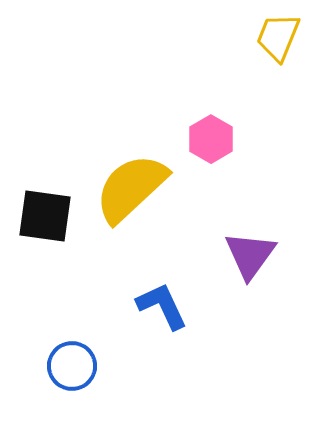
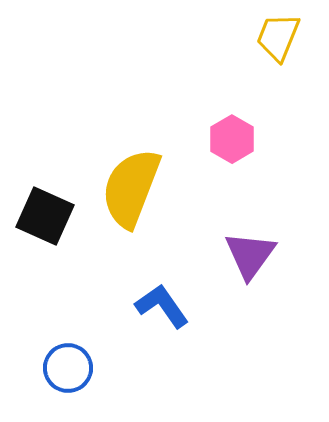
pink hexagon: moved 21 px right
yellow semicircle: rotated 26 degrees counterclockwise
black square: rotated 16 degrees clockwise
blue L-shape: rotated 10 degrees counterclockwise
blue circle: moved 4 px left, 2 px down
